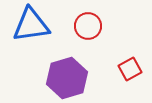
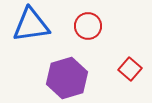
red square: rotated 20 degrees counterclockwise
